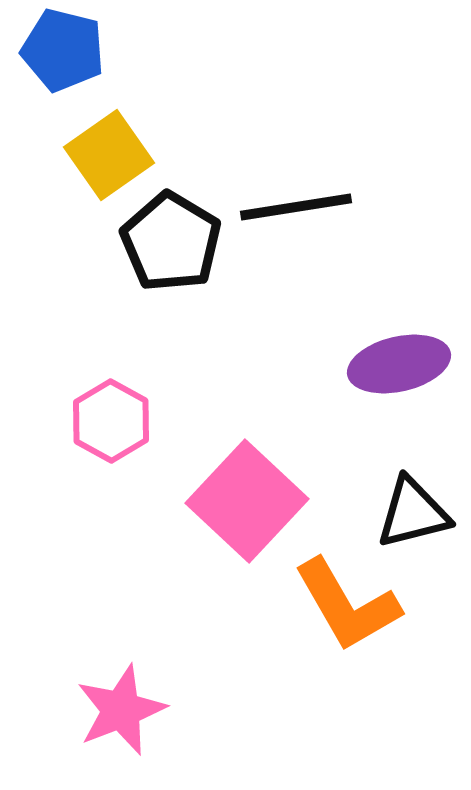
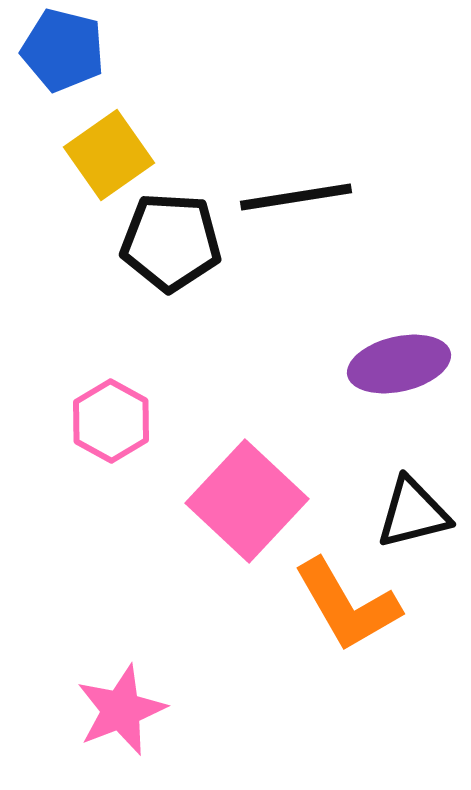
black line: moved 10 px up
black pentagon: rotated 28 degrees counterclockwise
